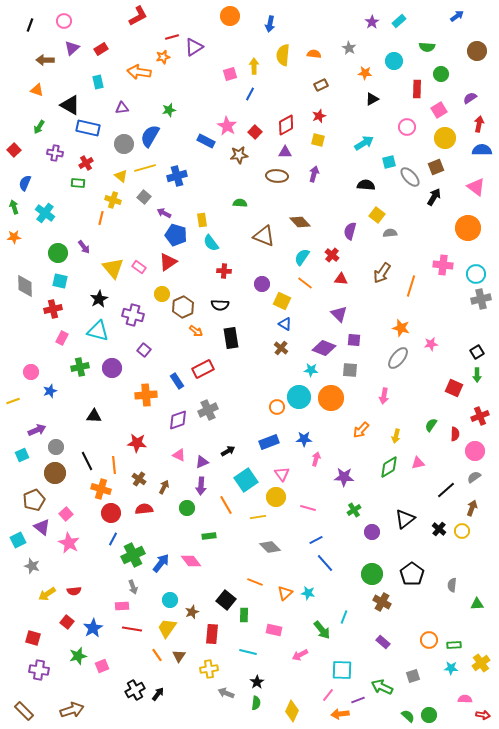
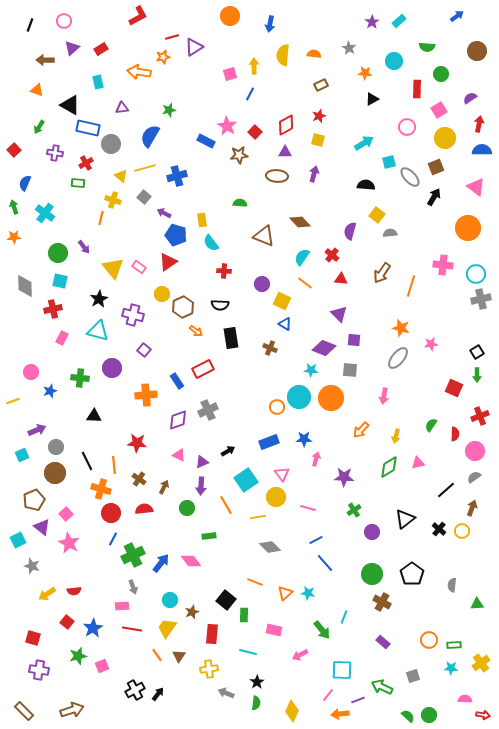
gray circle at (124, 144): moved 13 px left
brown cross at (281, 348): moved 11 px left; rotated 16 degrees counterclockwise
green cross at (80, 367): moved 11 px down; rotated 18 degrees clockwise
